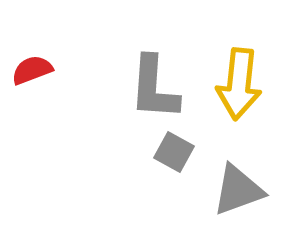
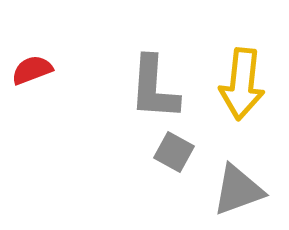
yellow arrow: moved 3 px right
